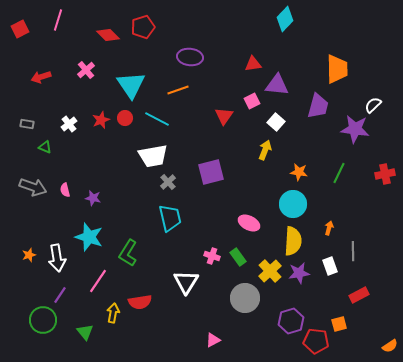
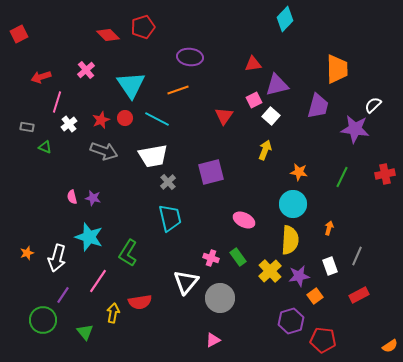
pink line at (58, 20): moved 1 px left, 82 px down
red square at (20, 29): moved 1 px left, 5 px down
purple triangle at (277, 85): rotated 20 degrees counterclockwise
pink square at (252, 101): moved 2 px right, 1 px up
white square at (276, 122): moved 5 px left, 6 px up
gray rectangle at (27, 124): moved 3 px down
green line at (339, 173): moved 3 px right, 4 px down
gray arrow at (33, 187): moved 71 px right, 36 px up
pink semicircle at (65, 190): moved 7 px right, 7 px down
pink ellipse at (249, 223): moved 5 px left, 3 px up
yellow semicircle at (293, 241): moved 3 px left, 1 px up
gray line at (353, 251): moved 4 px right, 5 px down; rotated 24 degrees clockwise
orange star at (29, 255): moved 2 px left, 2 px up
pink cross at (212, 256): moved 1 px left, 2 px down
white arrow at (57, 258): rotated 24 degrees clockwise
purple star at (299, 273): moved 3 px down
white triangle at (186, 282): rotated 8 degrees clockwise
purple line at (60, 295): moved 3 px right
gray circle at (245, 298): moved 25 px left
orange square at (339, 324): moved 24 px left, 28 px up; rotated 21 degrees counterclockwise
red pentagon at (316, 341): moved 7 px right, 1 px up
